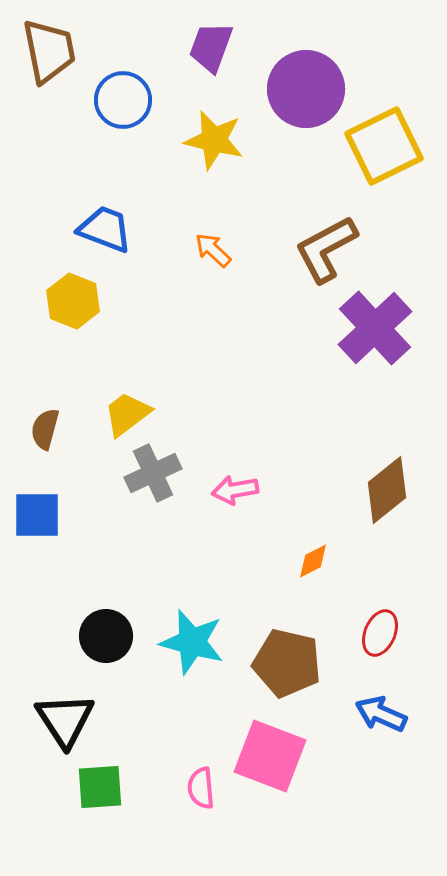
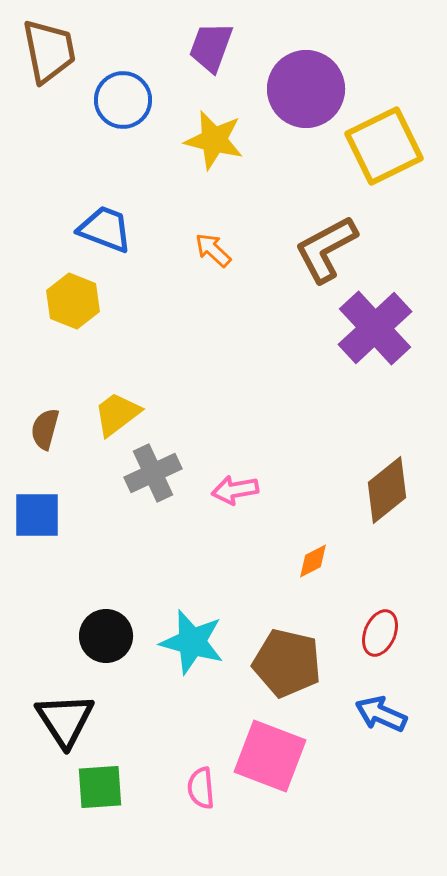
yellow trapezoid: moved 10 px left
